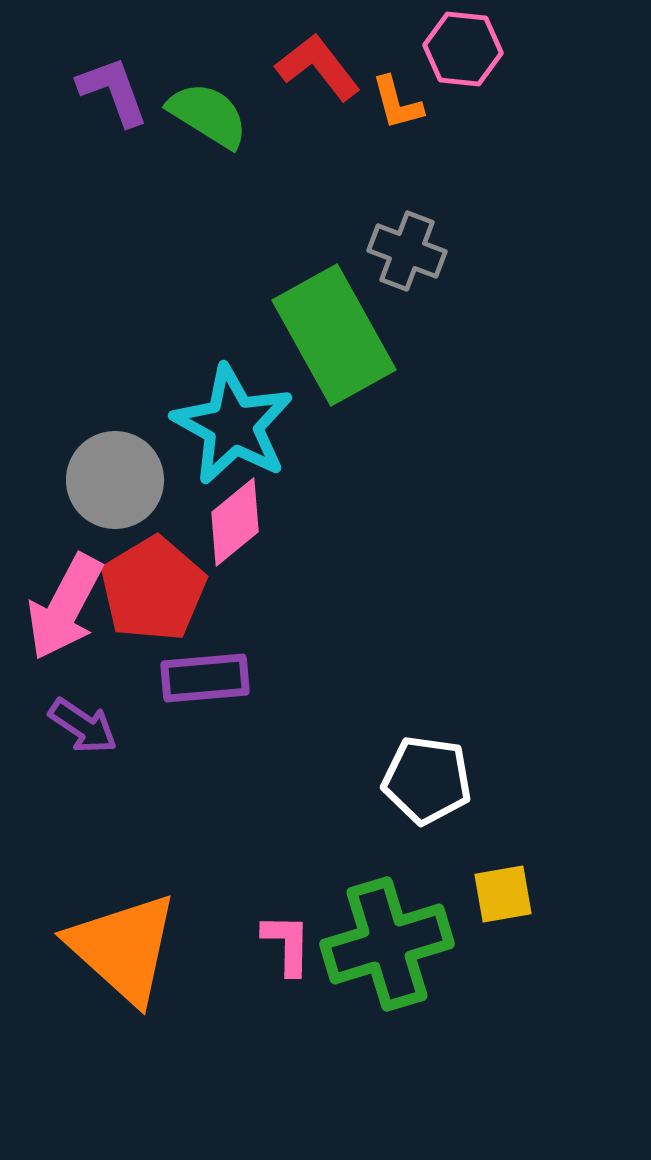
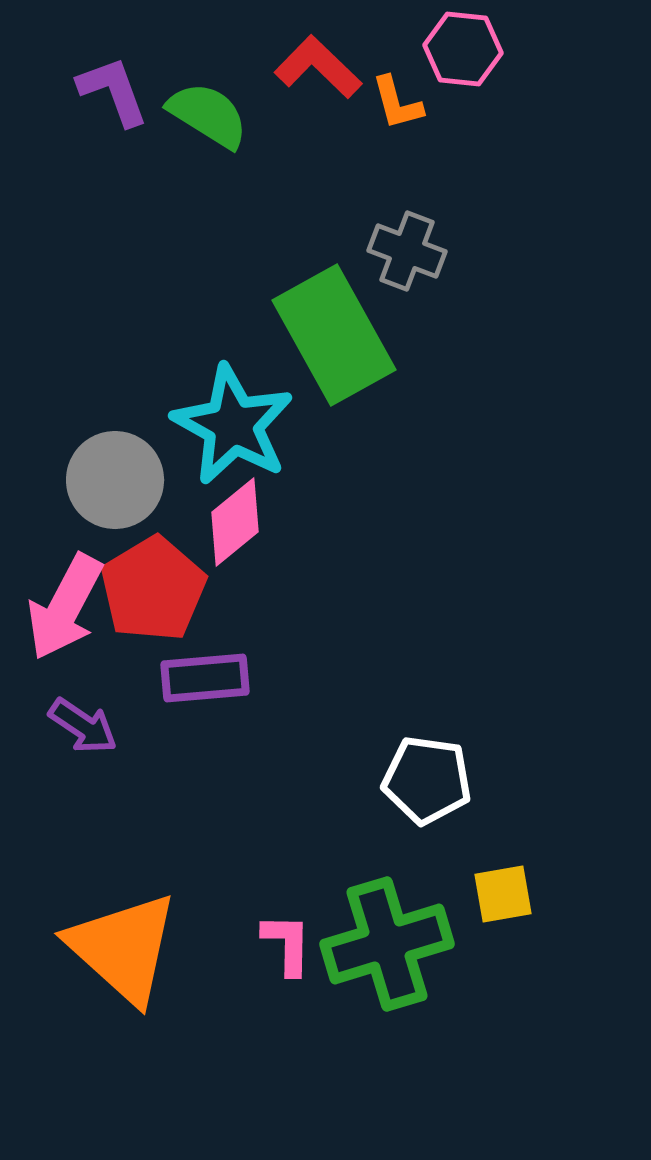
red L-shape: rotated 8 degrees counterclockwise
